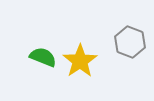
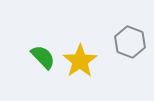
green semicircle: rotated 24 degrees clockwise
